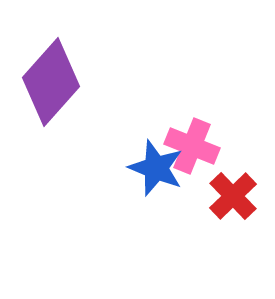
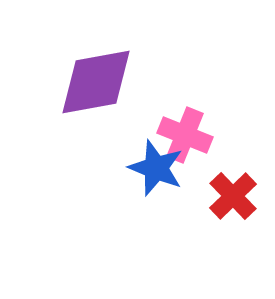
purple diamond: moved 45 px right; rotated 38 degrees clockwise
pink cross: moved 7 px left, 11 px up
